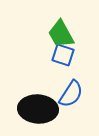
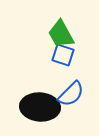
blue semicircle: rotated 12 degrees clockwise
black ellipse: moved 2 px right, 2 px up
